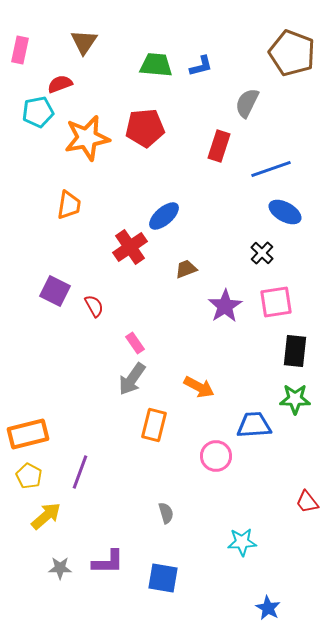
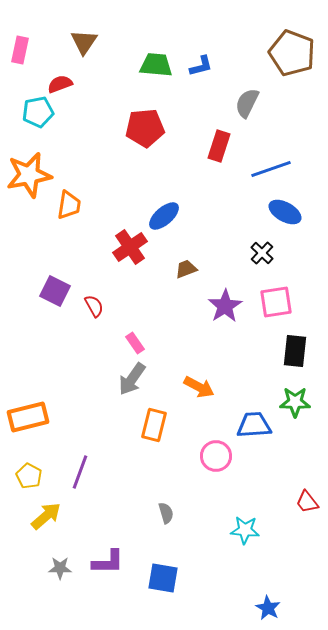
orange star at (87, 138): moved 58 px left, 37 px down
green star at (295, 399): moved 3 px down
orange rectangle at (28, 434): moved 17 px up
cyan star at (242, 542): moved 3 px right, 12 px up; rotated 8 degrees clockwise
